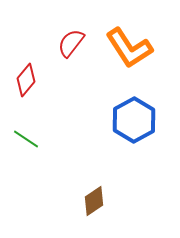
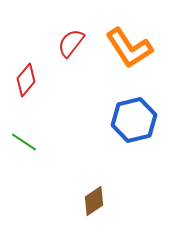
blue hexagon: rotated 15 degrees clockwise
green line: moved 2 px left, 3 px down
